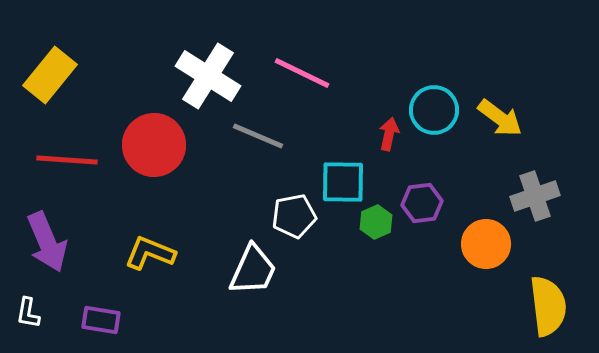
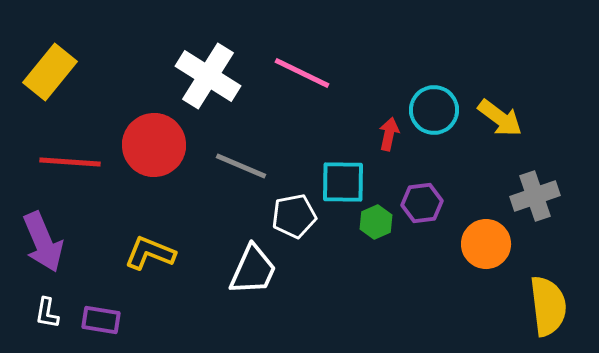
yellow rectangle: moved 3 px up
gray line: moved 17 px left, 30 px down
red line: moved 3 px right, 2 px down
purple arrow: moved 4 px left
white L-shape: moved 19 px right
